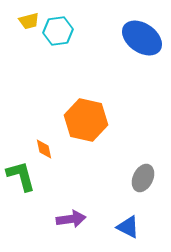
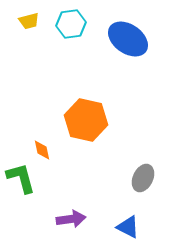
cyan hexagon: moved 13 px right, 7 px up
blue ellipse: moved 14 px left, 1 px down
orange diamond: moved 2 px left, 1 px down
green L-shape: moved 2 px down
